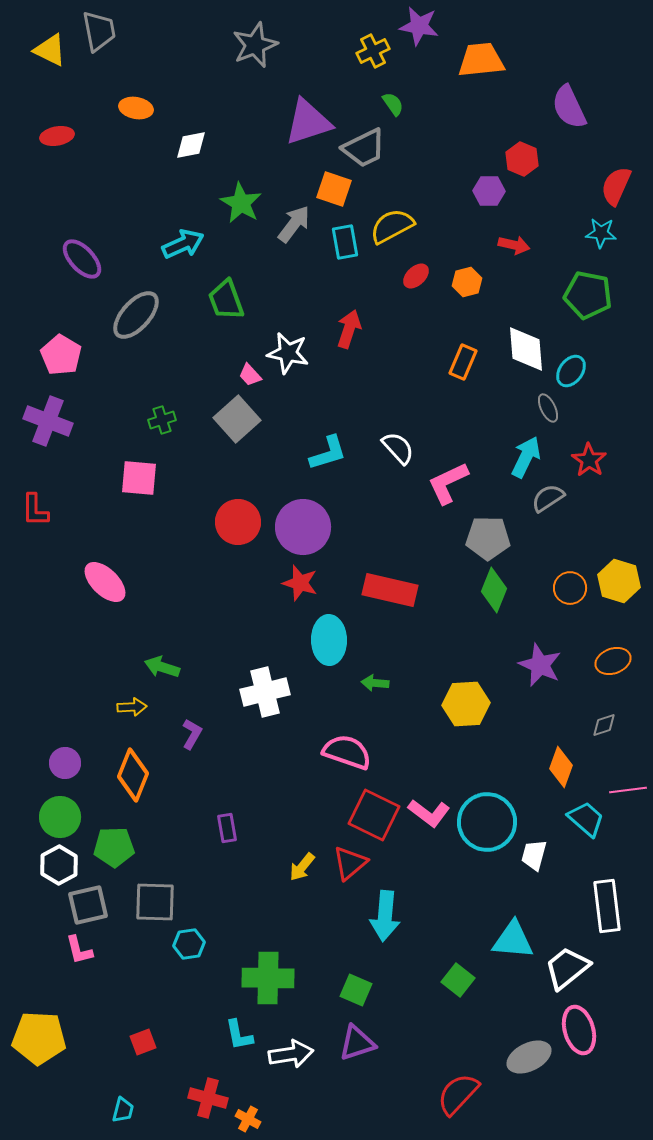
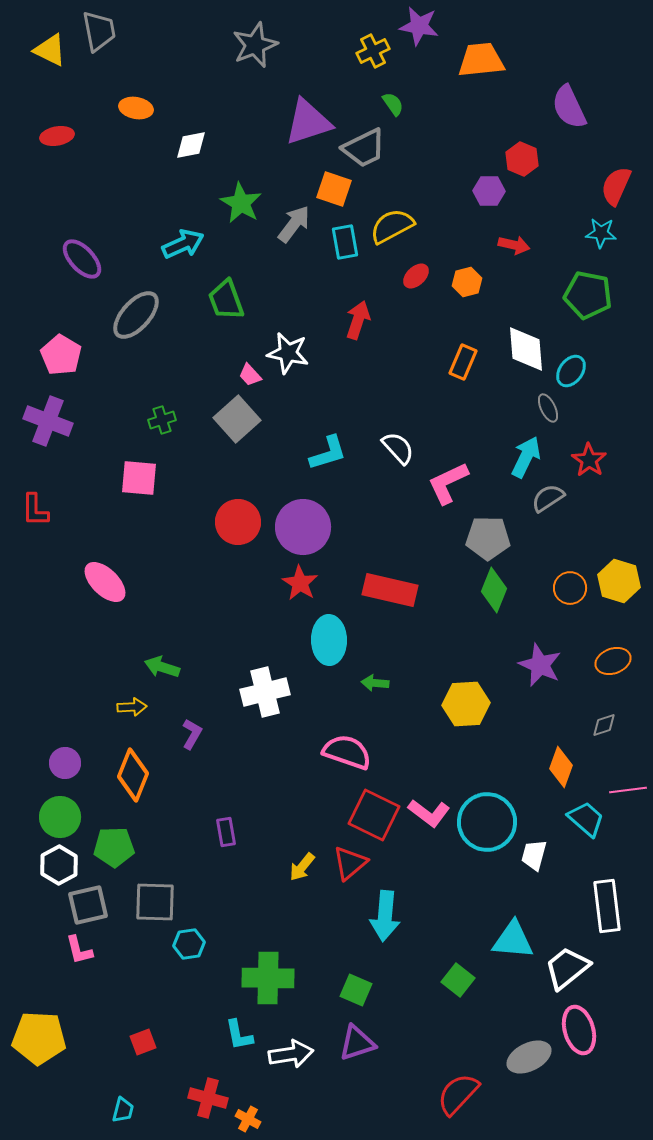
red arrow at (349, 329): moved 9 px right, 9 px up
red star at (300, 583): rotated 15 degrees clockwise
purple rectangle at (227, 828): moved 1 px left, 4 px down
